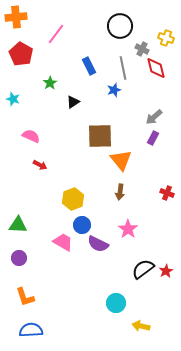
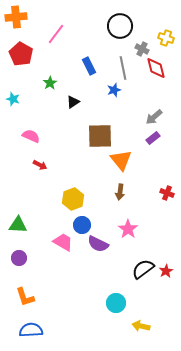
purple rectangle: rotated 24 degrees clockwise
